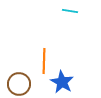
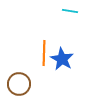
orange line: moved 8 px up
blue star: moved 23 px up
